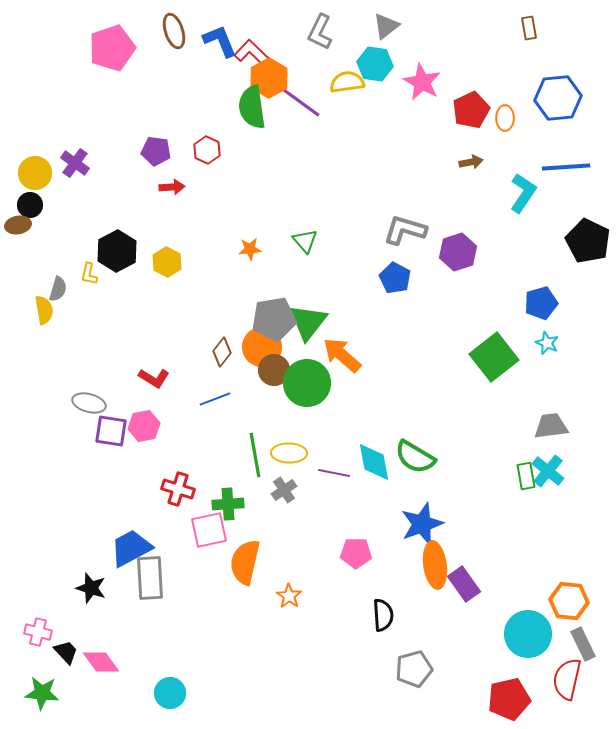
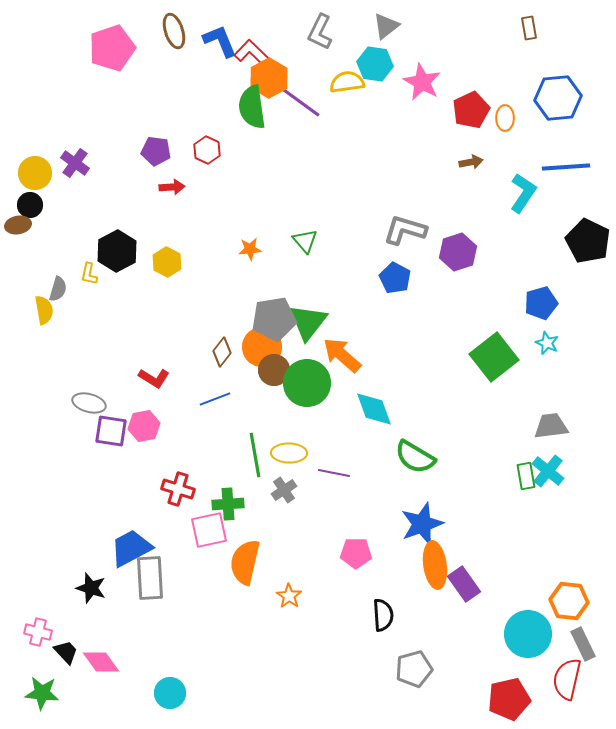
cyan diamond at (374, 462): moved 53 px up; rotated 9 degrees counterclockwise
